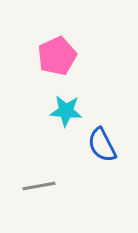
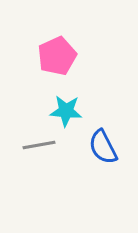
blue semicircle: moved 1 px right, 2 px down
gray line: moved 41 px up
